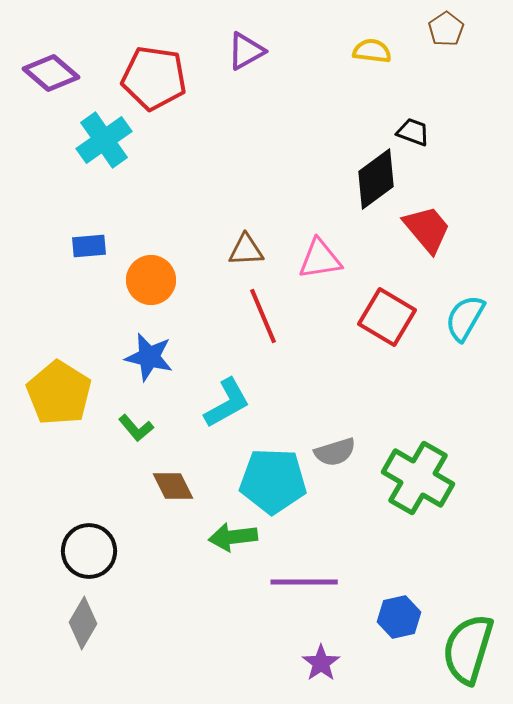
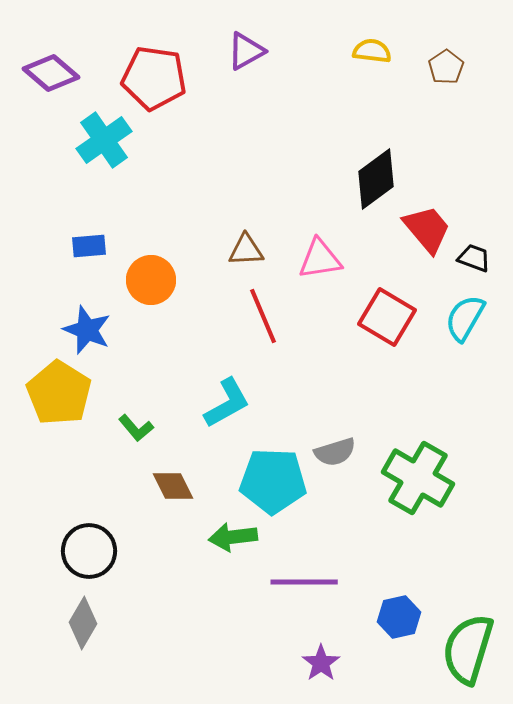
brown pentagon: moved 38 px down
black trapezoid: moved 61 px right, 126 px down
blue star: moved 62 px left, 27 px up; rotated 9 degrees clockwise
